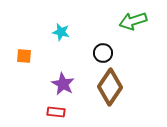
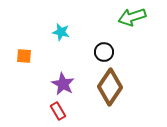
green arrow: moved 1 px left, 4 px up
black circle: moved 1 px right, 1 px up
red rectangle: moved 2 px right, 1 px up; rotated 54 degrees clockwise
